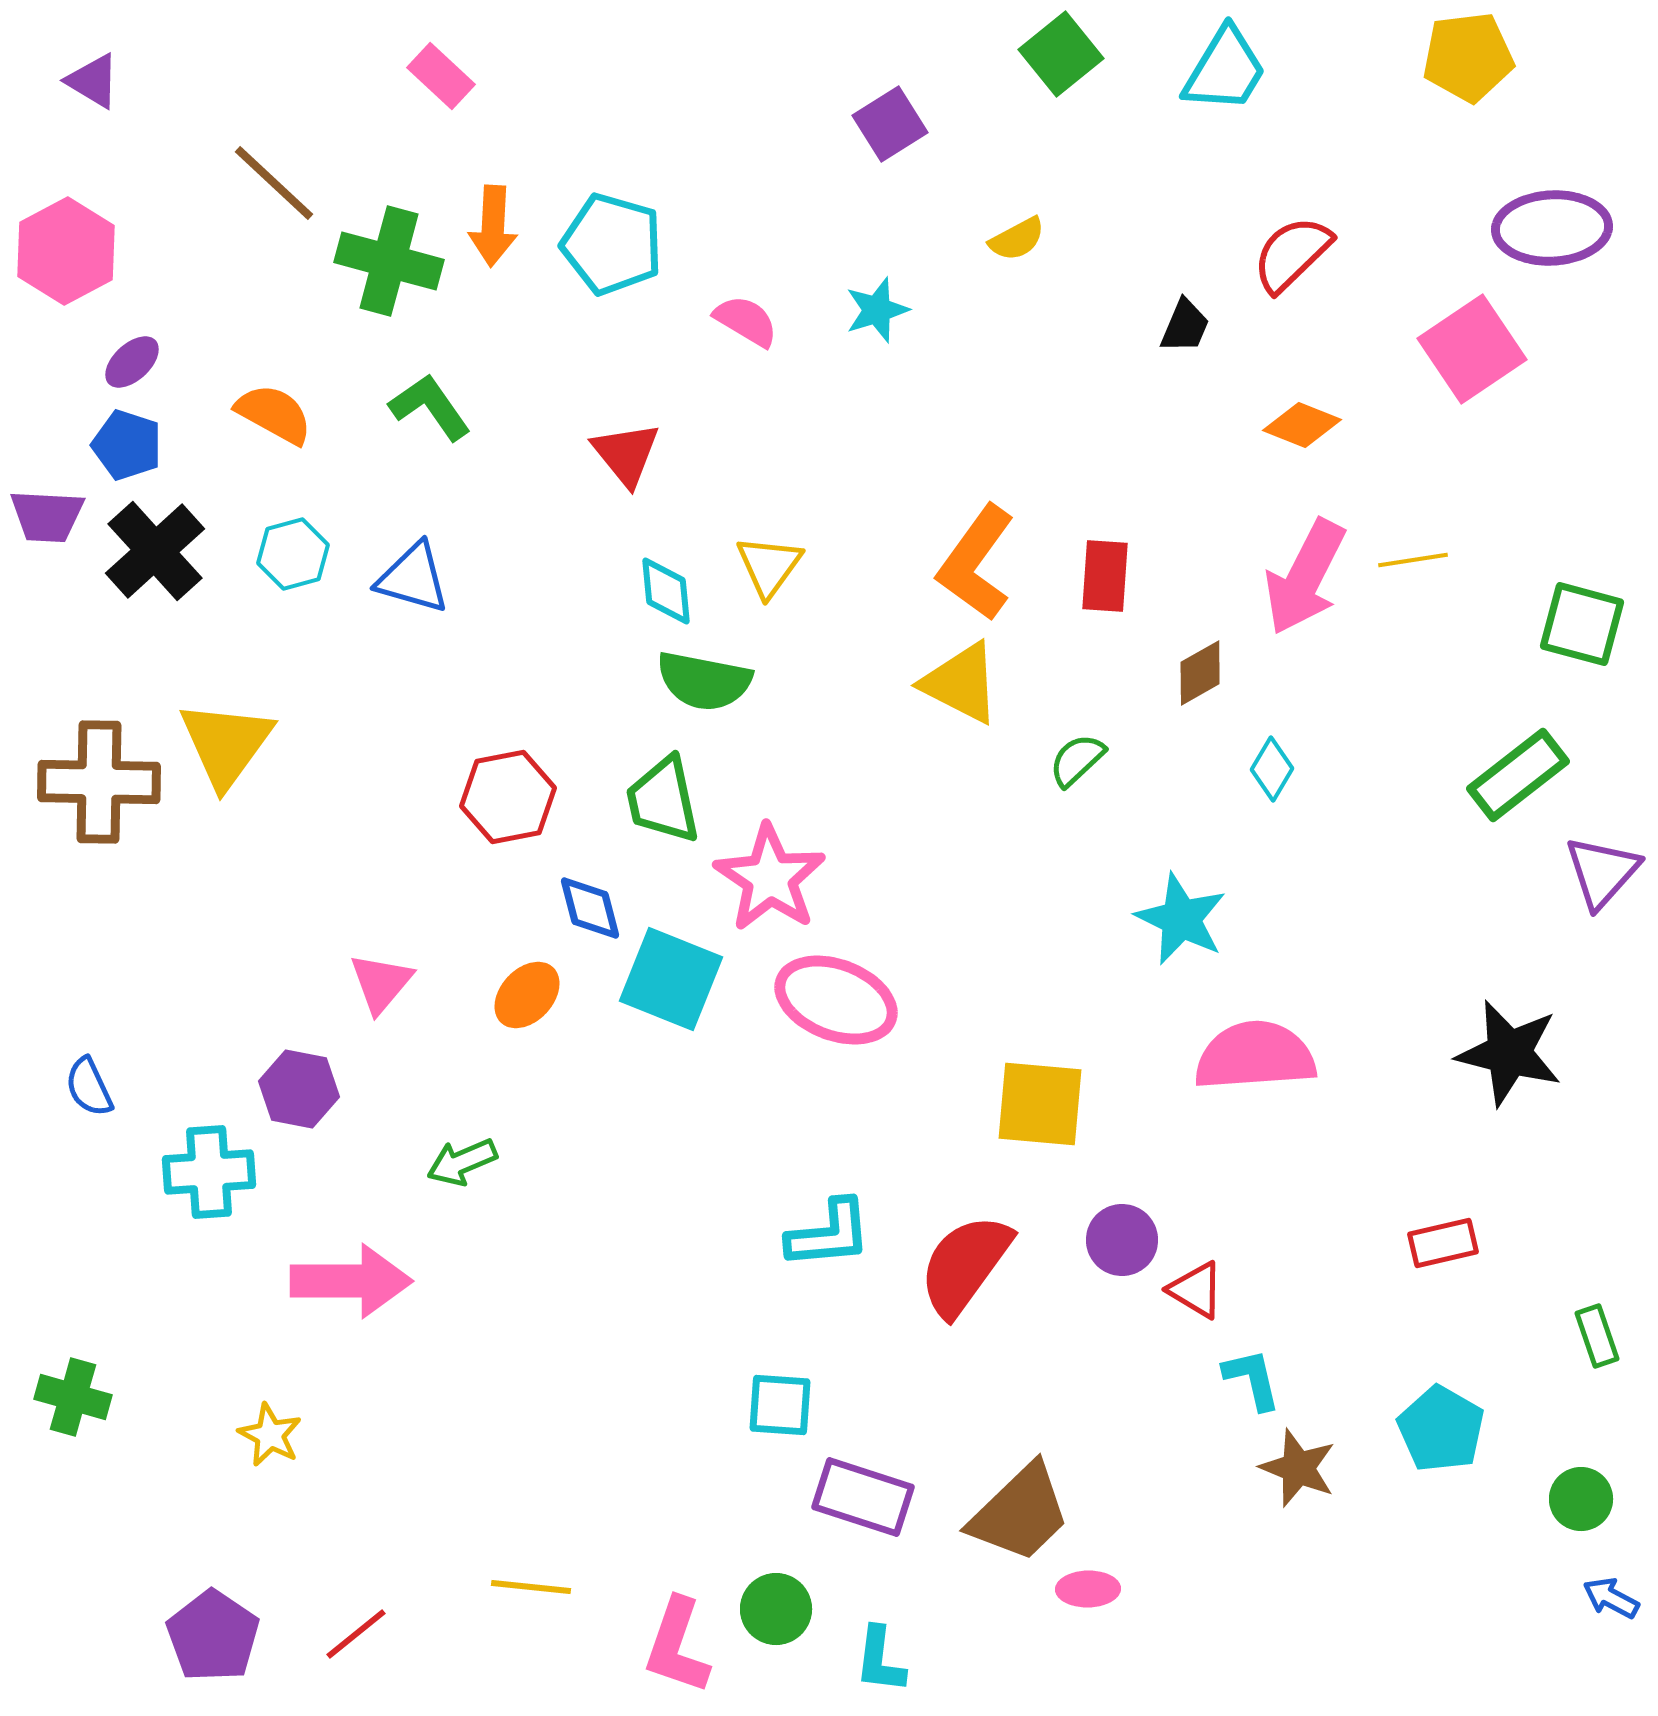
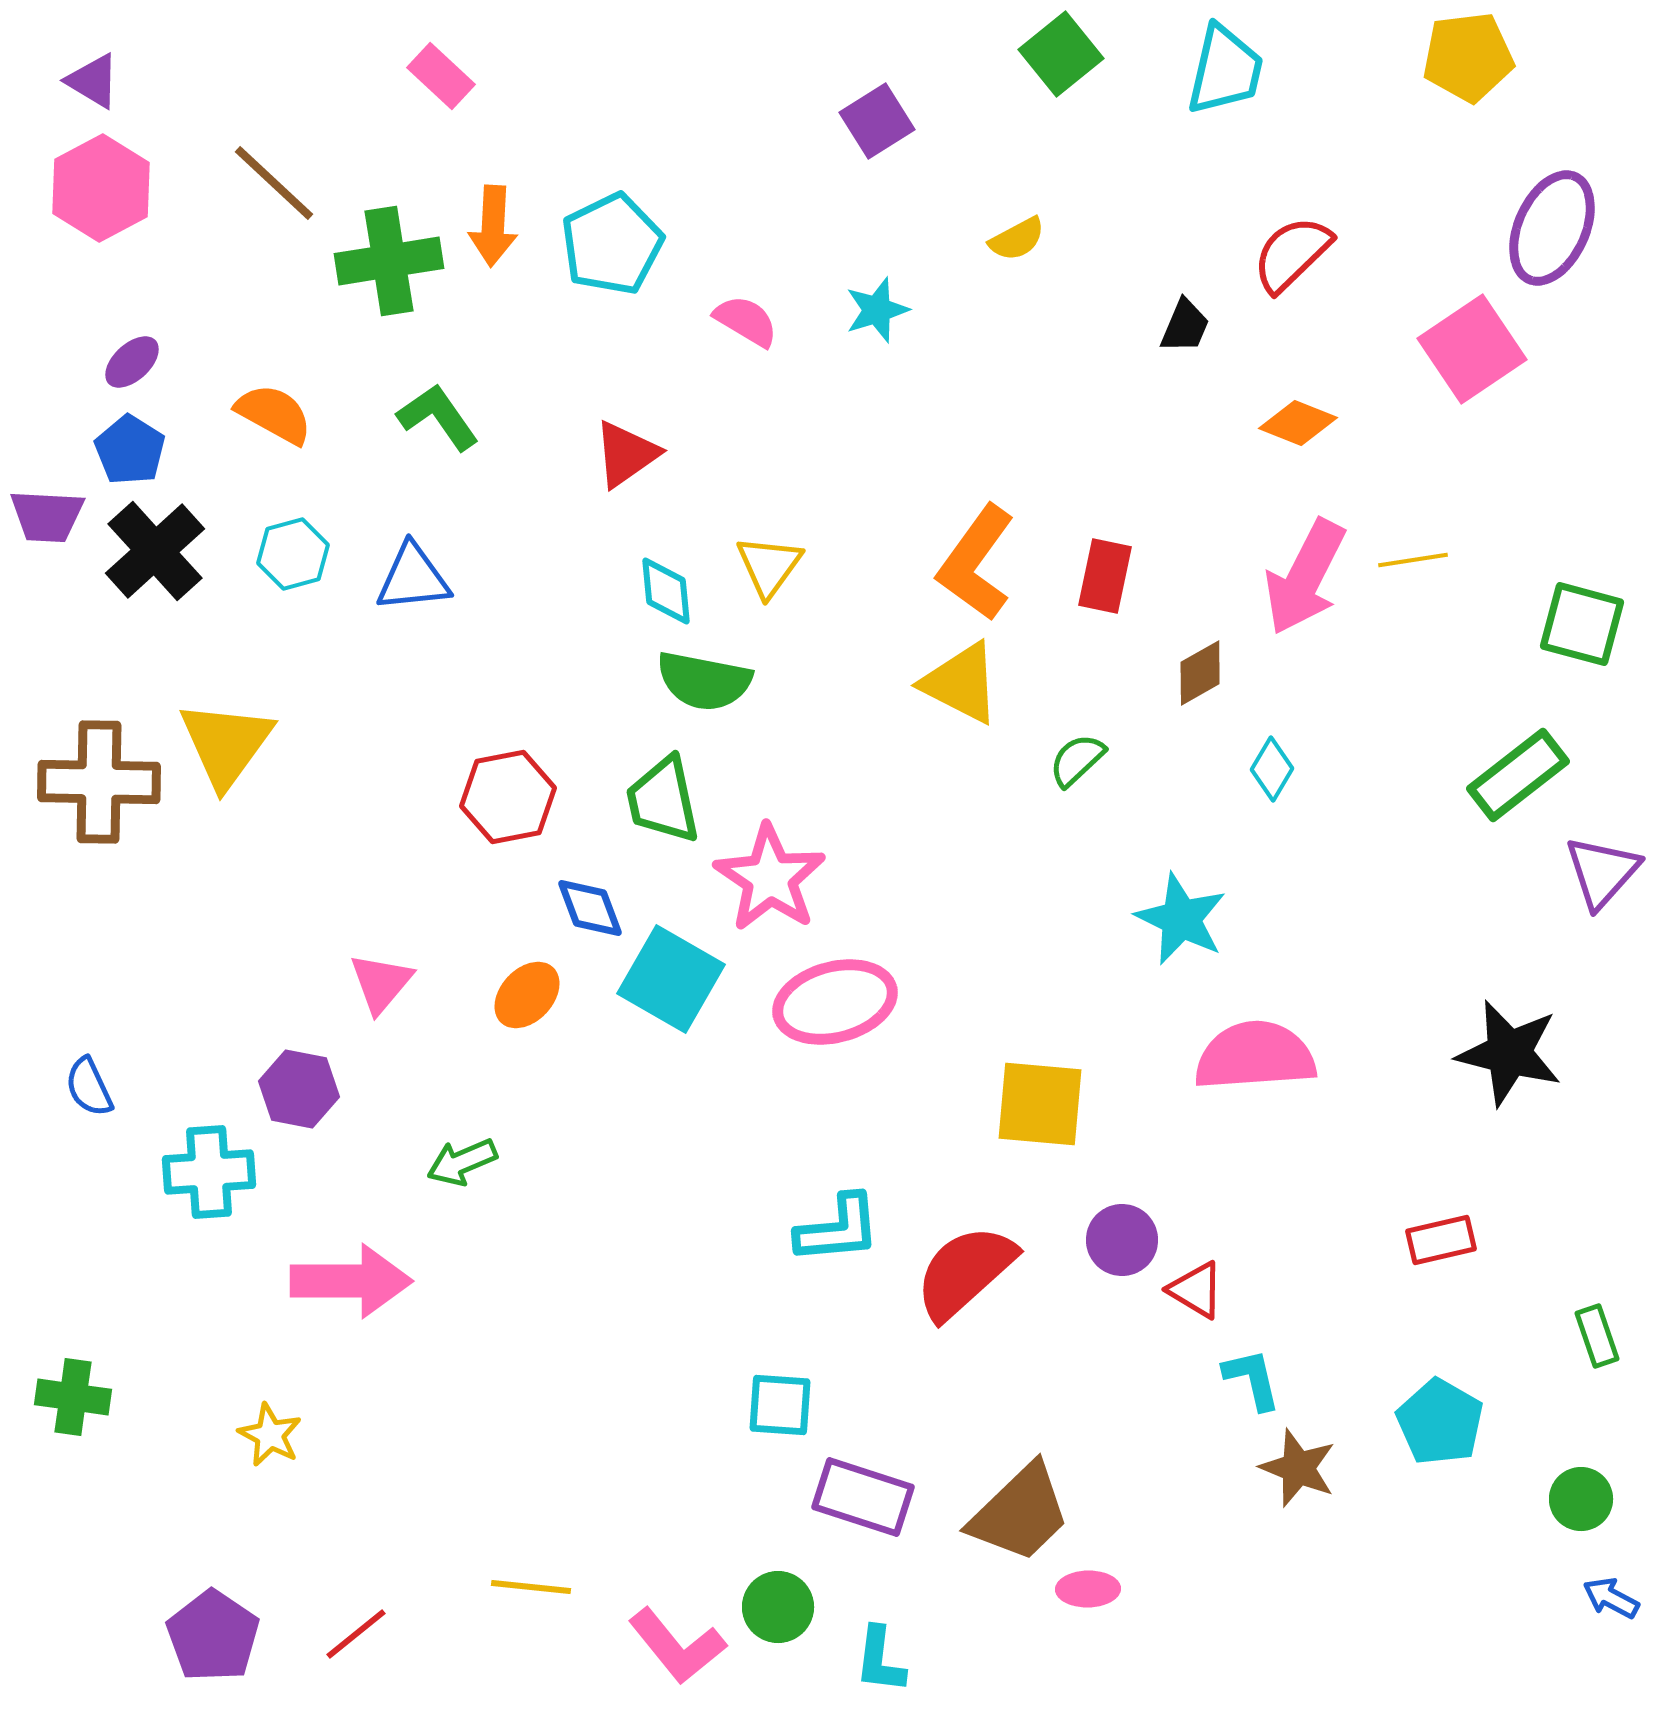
cyan trapezoid at (1225, 70): rotated 18 degrees counterclockwise
purple square at (890, 124): moved 13 px left, 3 px up
purple ellipse at (1552, 228): rotated 63 degrees counterclockwise
cyan pentagon at (612, 244): rotated 30 degrees clockwise
pink hexagon at (66, 251): moved 35 px right, 63 px up
green cross at (389, 261): rotated 24 degrees counterclockwise
green L-shape at (430, 407): moved 8 px right, 10 px down
orange diamond at (1302, 425): moved 4 px left, 2 px up
blue pentagon at (127, 445): moved 3 px right, 5 px down; rotated 14 degrees clockwise
red triangle at (626, 454): rotated 34 degrees clockwise
red rectangle at (1105, 576): rotated 8 degrees clockwise
blue triangle at (413, 578): rotated 22 degrees counterclockwise
blue diamond at (590, 908): rotated 6 degrees counterclockwise
cyan square at (671, 979): rotated 8 degrees clockwise
pink ellipse at (836, 1000): moved 1 px left, 2 px down; rotated 36 degrees counterclockwise
cyan L-shape at (829, 1234): moved 9 px right, 5 px up
red rectangle at (1443, 1243): moved 2 px left, 3 px up
red semicircle at (965, 1265): moved 7 px down; rotated 12 degrees clockwise
green cross at (73, 1397): rotated 8 degrees counterclockwise
cyan pentagon at (1441, 1429): moved 1 px left, 7 px up
green circle at (776, 1609): moved 2 px right, 2 px up
pink L-shape at (677, 1646): rotated 58 degrees counterclockwise
